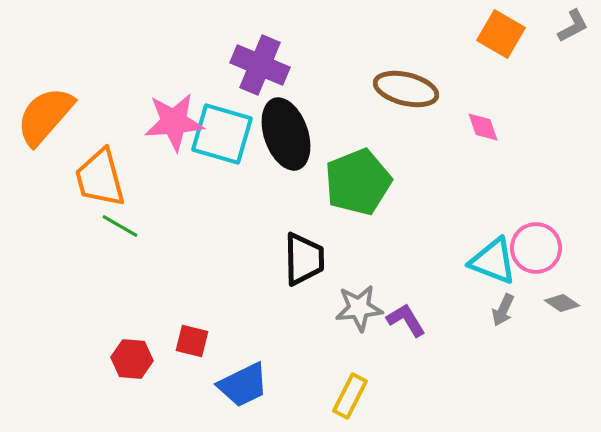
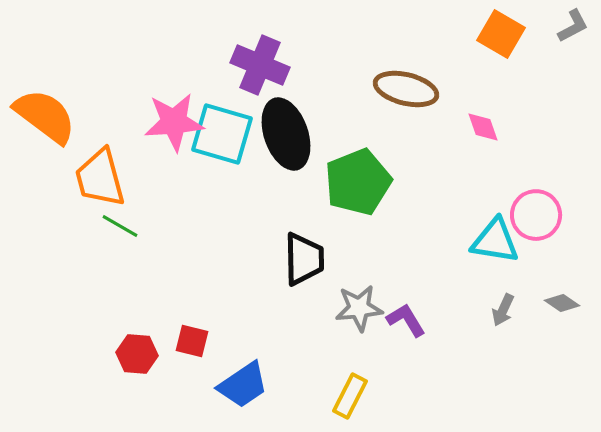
orange semicircle: rotated 86 degrees clockwise
pink circle: moved 33 px up
cyan triangle: moved 2 px right, 20 px up; rotated 12 degrees counterclockwise
red hexagon: moved 5 px right, 5 px up
blue trapezoid: rotated 8 degrees counterclockwise
